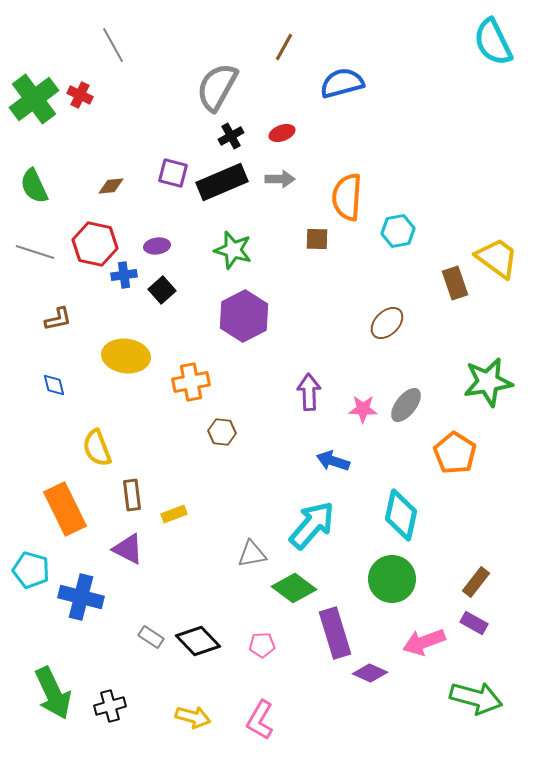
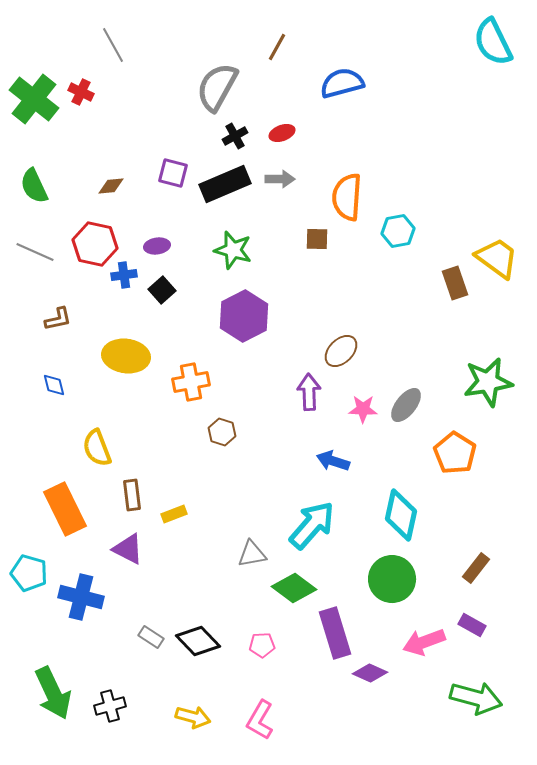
brown line at (284, 47): moved 7 px left
red cross at (80, 95): moved 1 px right, 3 px up
green cross at (34, 99): rotated 15 degrees counterclockwise
black cross at (231, 136): moved 4 px right
black rectangle at (222, 182): moved 3 px right, 2 px down
gray line at (35, 252): rotated 6 degrees clockwise
brown ellipse at (387, 323): moved 46 px left, 28 px down
brown hexagon at (222, 432): rotated 12 degrees clockwise
cyan pentagon at (31, 570): moved 2 px left, 3 px down
brown rectangle at (476, 582): moved 14 px up
purple rectangle at (474, 623): moved 2 px left, 2 px down
